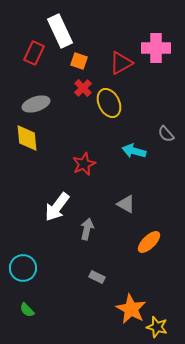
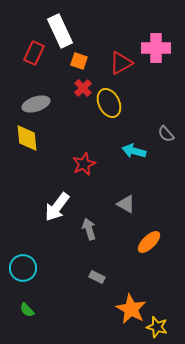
gray arrow: moved 2 px right; rotated 30 degrees counterclockwise
